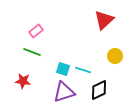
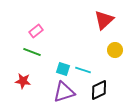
yellow circle: moved 6 px up
